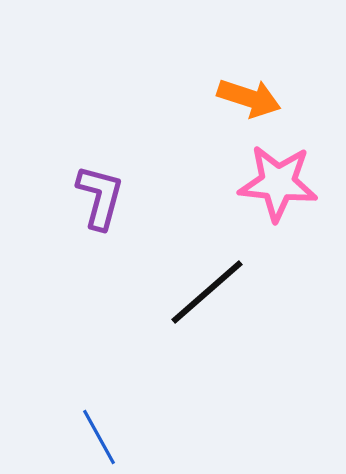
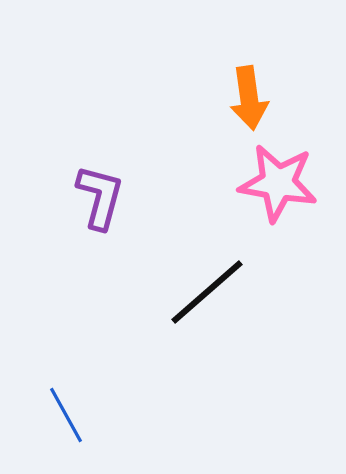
orange arrow: rotated 64 degrees clockwise
pink star: rotated 4 degrees clockwise
blue line: moved 33 px left, 22 px up
